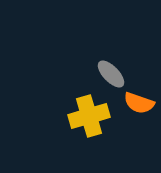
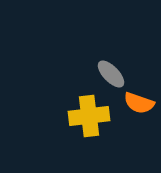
yellow cross: rotated 9 degrees clockwise
